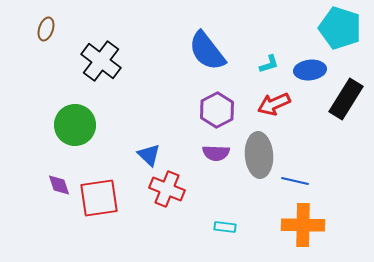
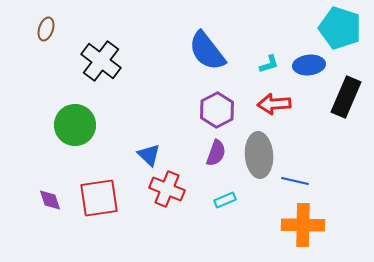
blue ellipse: moved 1 px left, 5 px up
black rectangle: moved 2 px up; rotated 9 degrees counterclockwise
red arrow: rotated 20 degrees clockwise
purple semicircle: rotated 72 degrees counterclockwise
purple diamond: moved 9 px left, 15 px down
cyan rectangle: moved 27 px up; rotated 30 degrees counterclockwise
